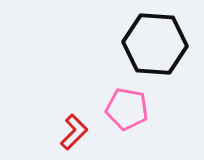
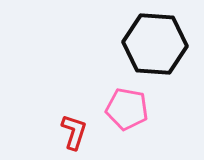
red L-shape: rotated 27 degrees counterclockwise
